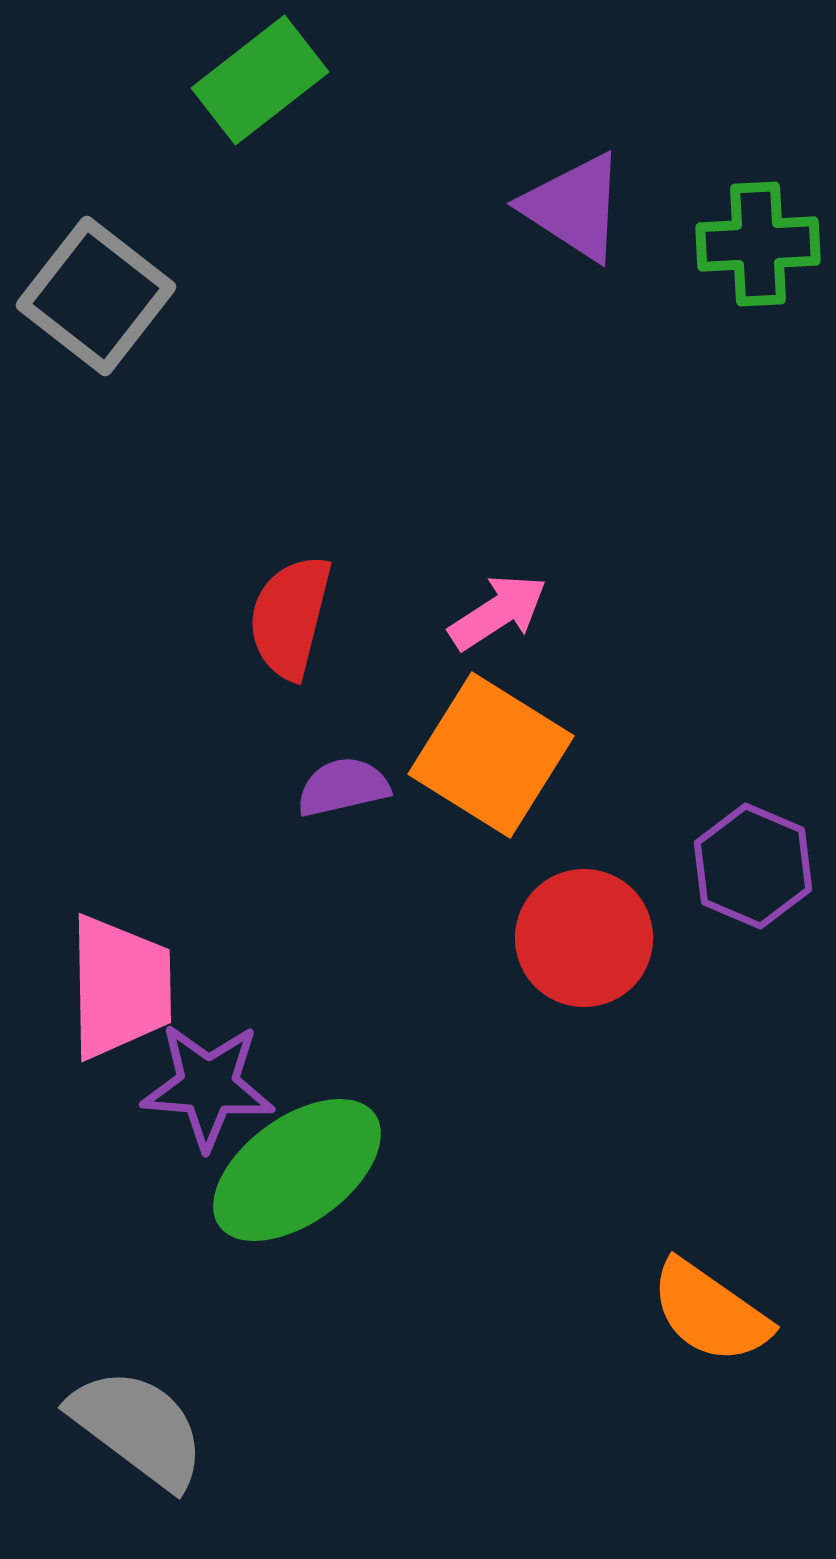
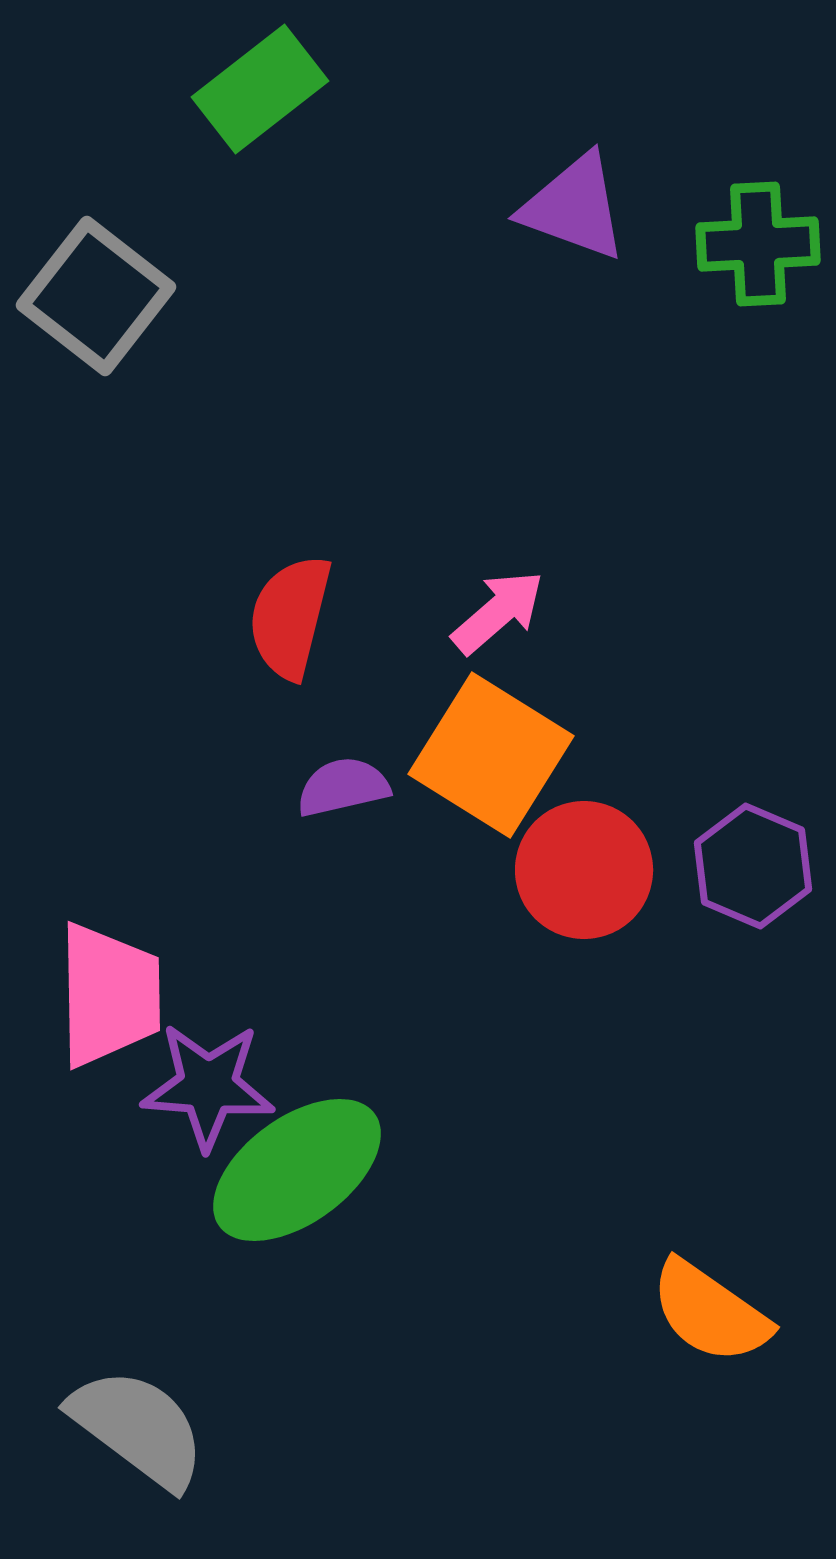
green rectangle: moved 9 px down
purple triangle: rotated 13 degrees counterclockwise
pink arrow: rotated 8 degrees counterclockwise
red circle: moved 68 px up
pink trapezoid: moved 11 px left, 8 px down
